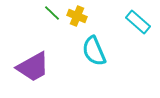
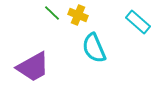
yellow cross: moved 1 px right, 1 px up
cyan semicircle: moved 3 px up
